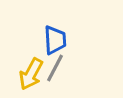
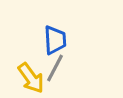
yellow arrow: moved 4 px down; rotated 64 degrees counterclockwise
